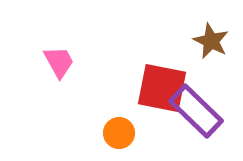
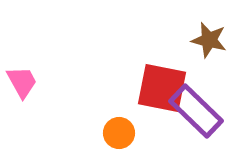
brown star: moved 2 px left, 1 px up; rotated 12 degrees counterclockwise
pink trapezoid: moved 37 px left, 20 px down
